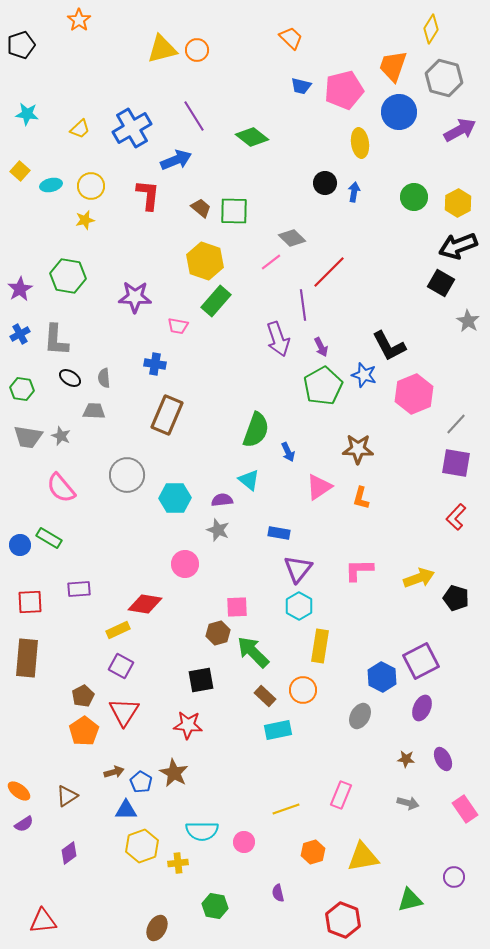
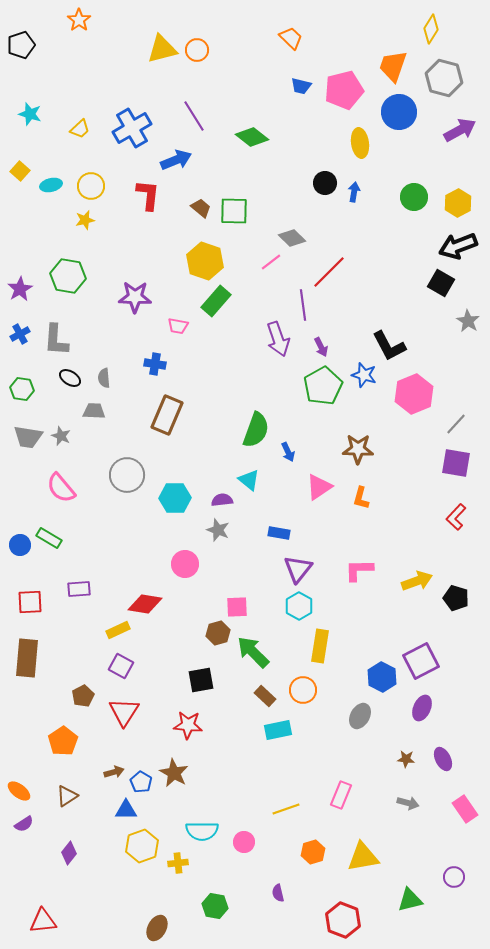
cyan star at (27, 114): moved 3 px right; rotated 10 degrees clockwise
yellow arrow at (419, 578): moved 2 px left, 3 px down
orange pentagon at (84, 731): moved 21 px left, 10 px down
purple diamond at (69, 853): rotated 15 degrees counterclockwise
